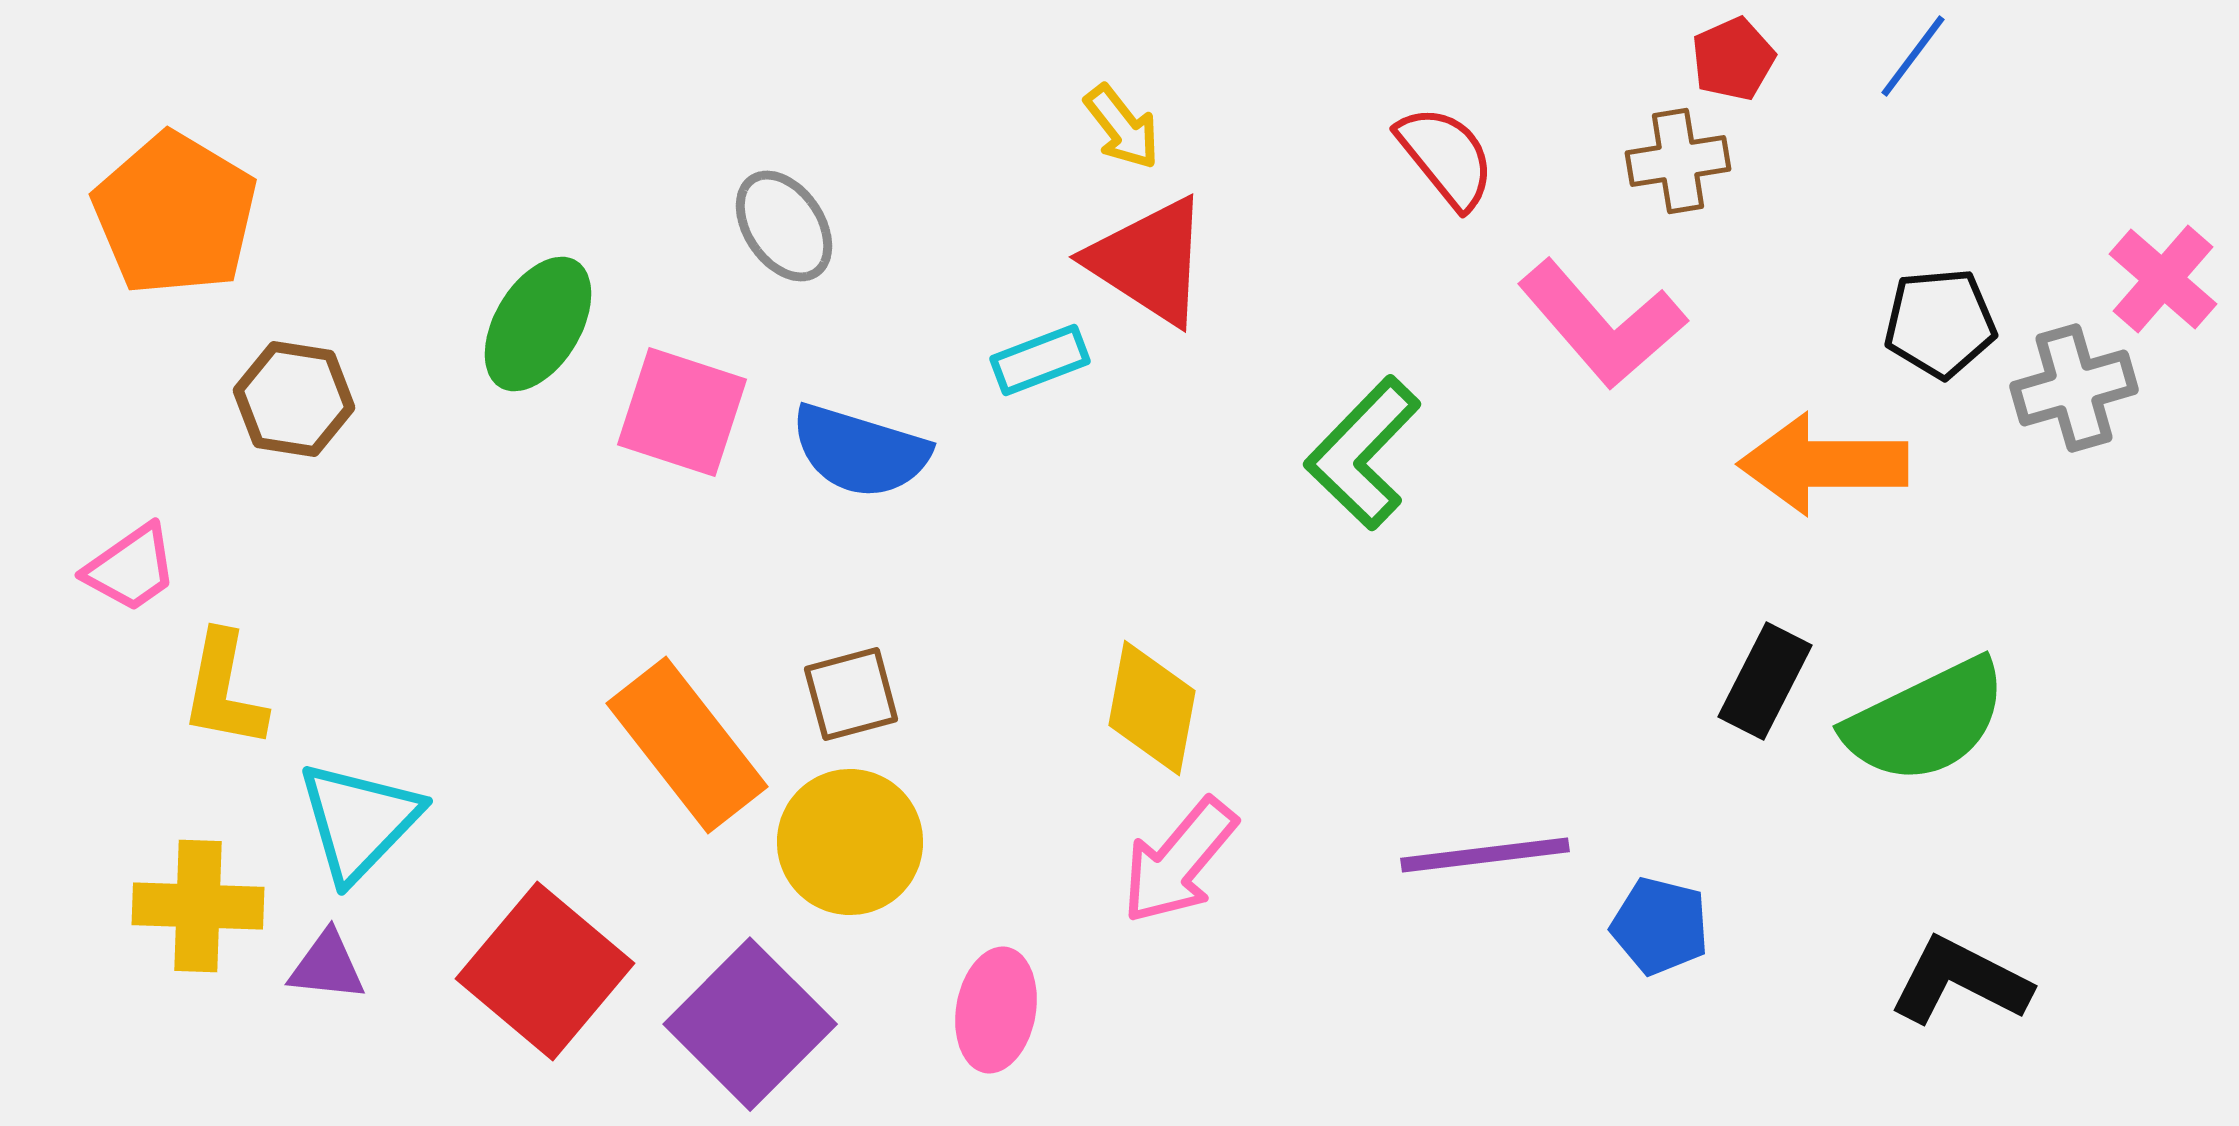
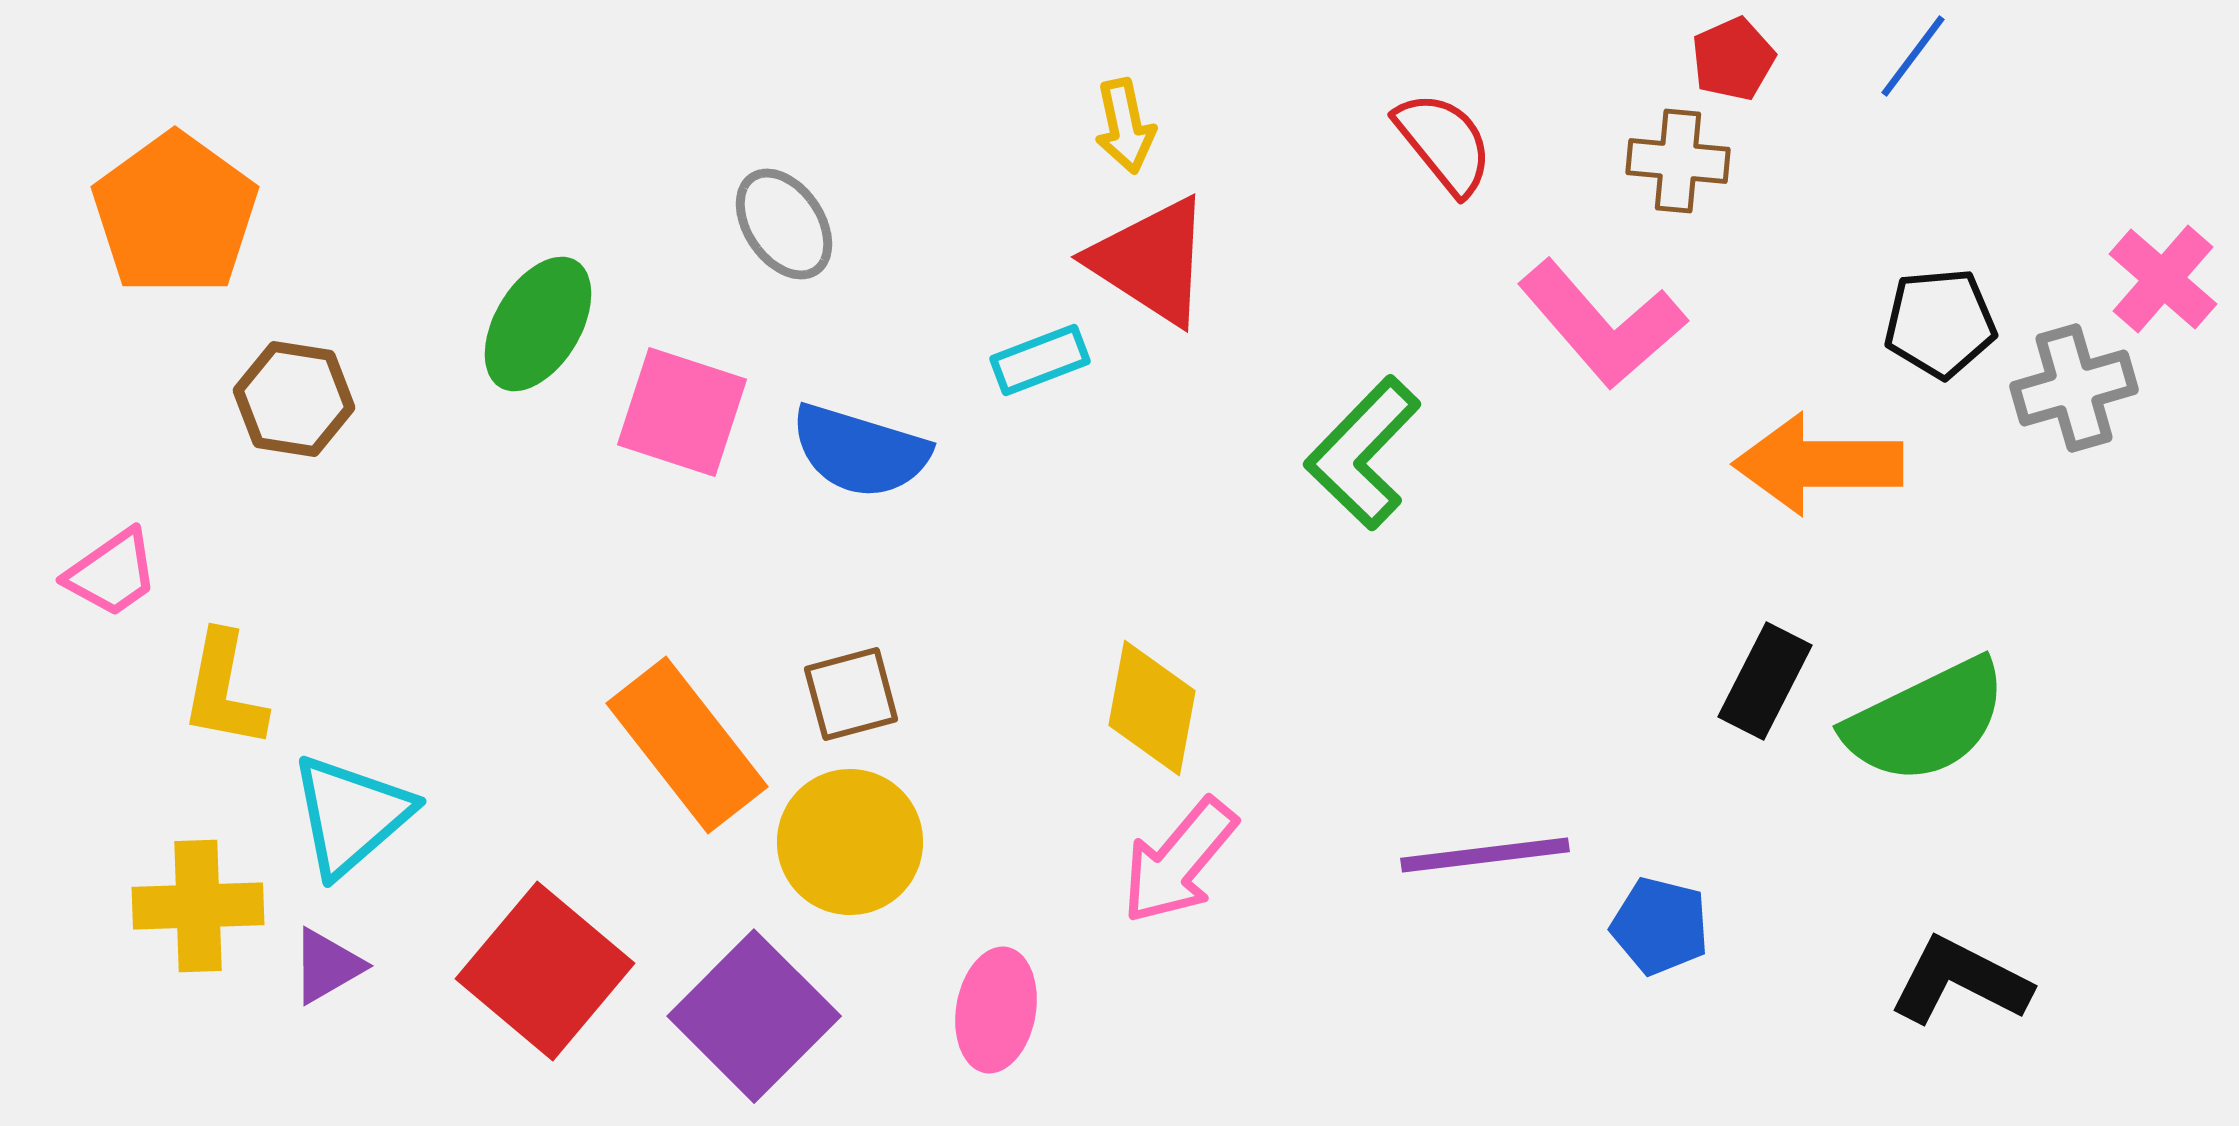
yellow arrow: moved 3 px right, 1 px up; rotated 26 degrees clockwise
red semicircle: moved 2 px left, 14 px up
brown cross: rotated 14 degrees clockwise
orange pentagon: rotated 5 degrees clockwise
gray ellipse: moved 2 px up
red triangle: moved 2 px right
orange arrow: moved 5 px left
pink trapezoid: moved 19 px left, 5 px down
cyan triangle: moved 8 px left, 6 px up; rotated 5 degrees clockwise
yellow cross: rotated 4 degrees counterclockwise
purple triangle: rotated 36 degrees counterclockwise
purple square: moved 4 px right, 8 px up
